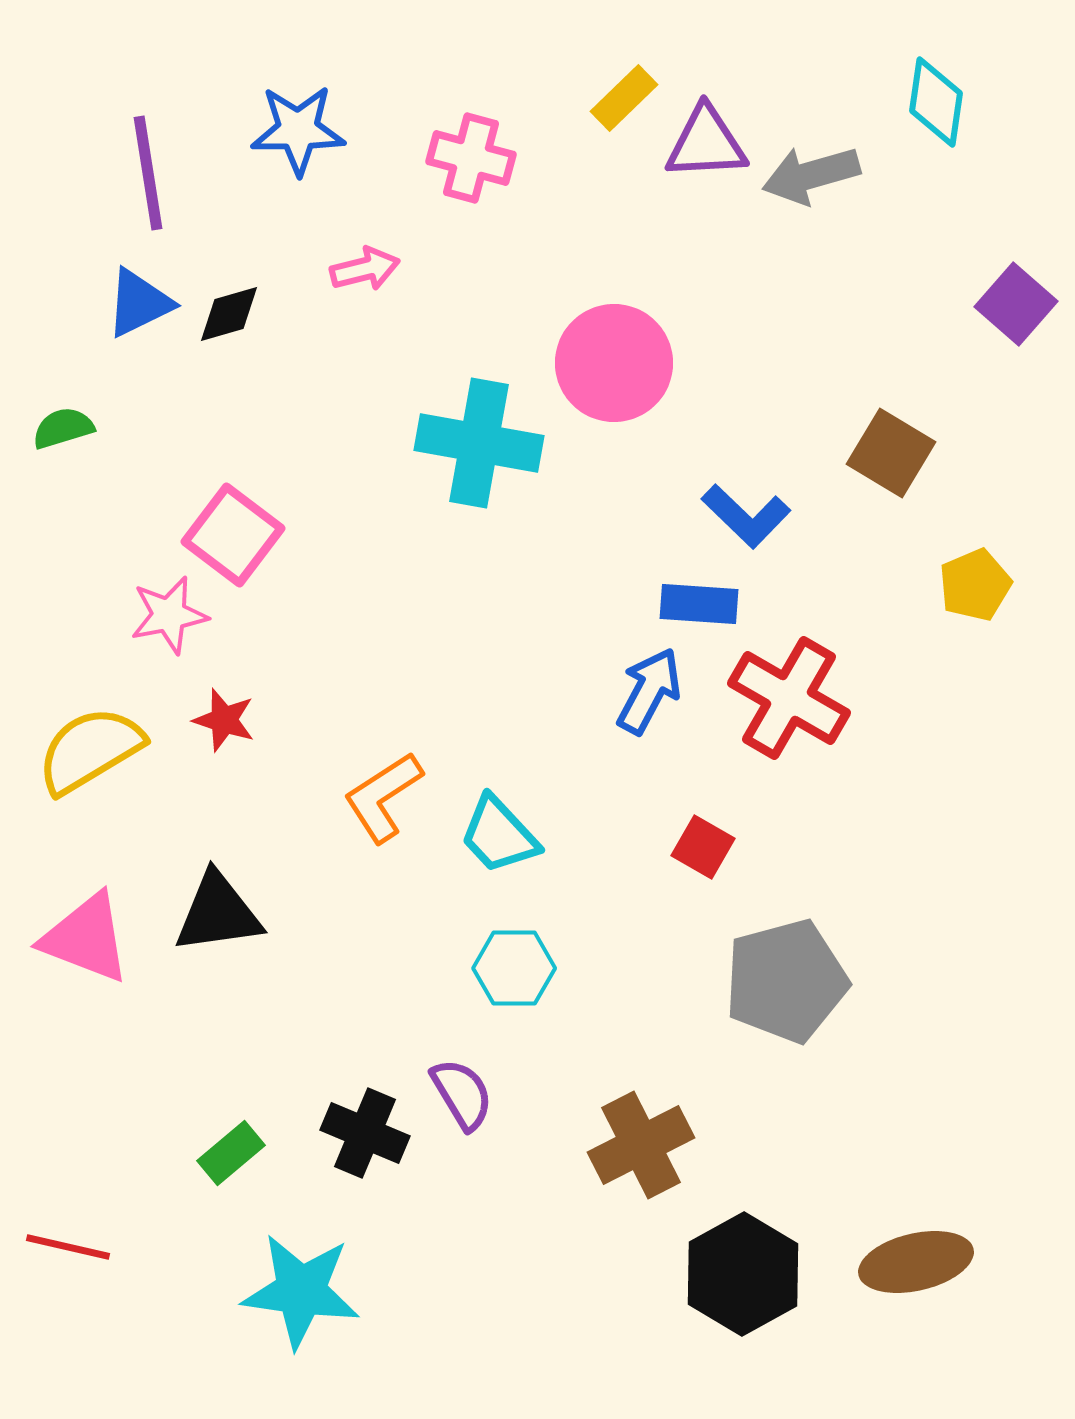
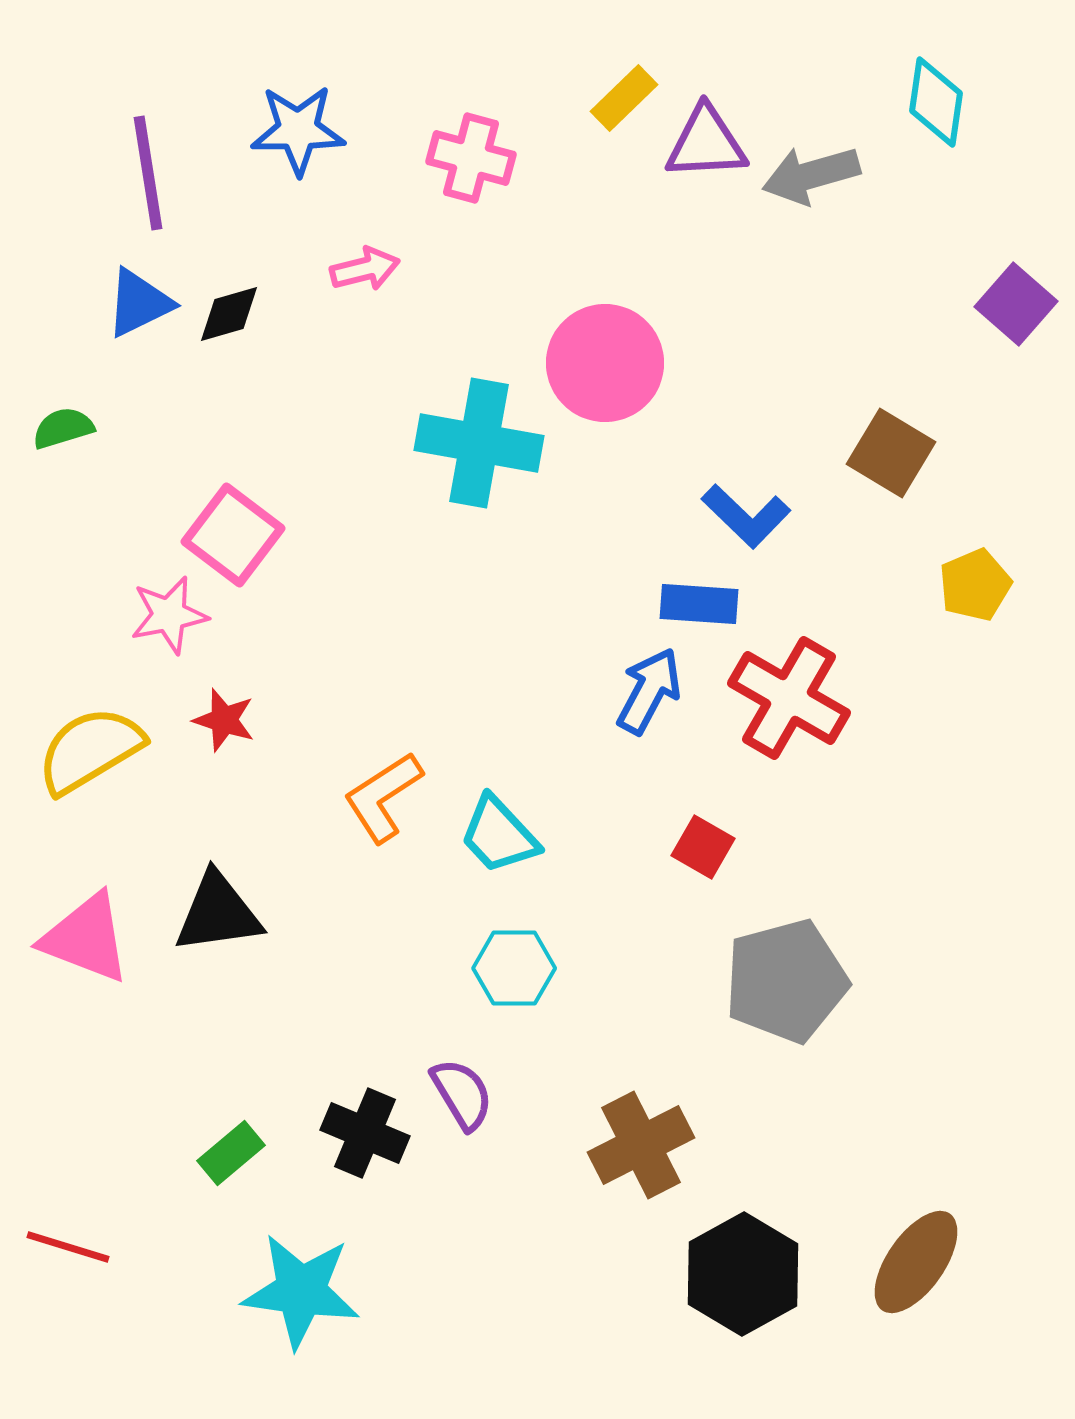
pink circle: moved 9 px left
red line: rotated 4 degrees clockwise
brown ellipse: rotated 42 degrees counterclockwise
